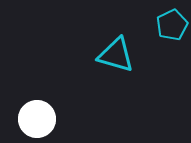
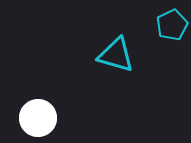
white circle: moved 1 px right, 1 px up
